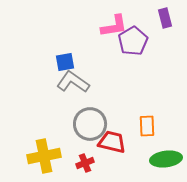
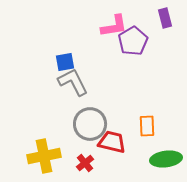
gray L-shape: rotated 28 degrees clockwise
red cross: rotated 18 degrees counterclockwise
